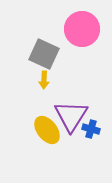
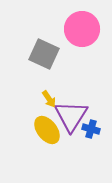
yellow arrow: moved 5 px right, 19 px down; rotated 36 degrees counterclockwise
